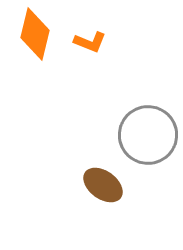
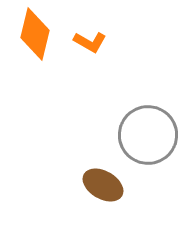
orange L-shape: rotated 8 degrees clockwise
brown ellipse: rotated 6 degrees counterclockwise
